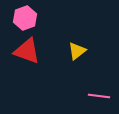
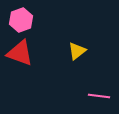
pink hexagon: moved 4 px left, 2 px down
red triangle: moved 7 px left, 2 px down
